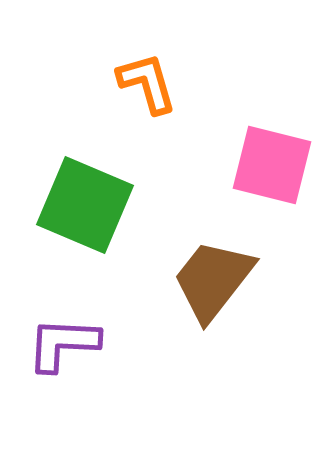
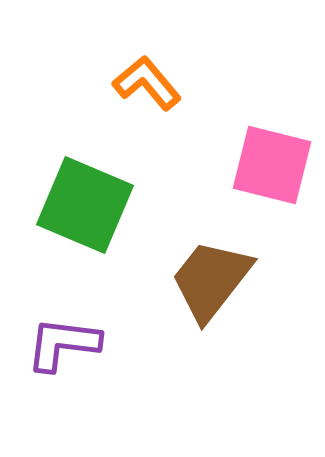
orange L-shape: rotated 24 degrees counterclockwise
brown trapezoid: moved 2 px left
purple L-shape: rotated 4 degrees clockwise
